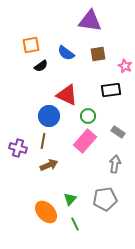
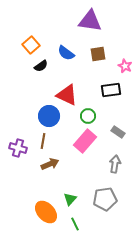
orange square: rotated 30 degrees counterclockwise
brown arrow: moved 1 px right, 1 px up
